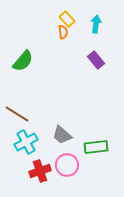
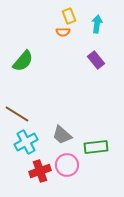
yellow rectangle: moved 2 px right, 3 px up; rotated 21 degrees clockwise
cyan arrow: moved 1 px right
orange semicircle: rotated 96 degrees clockwise
